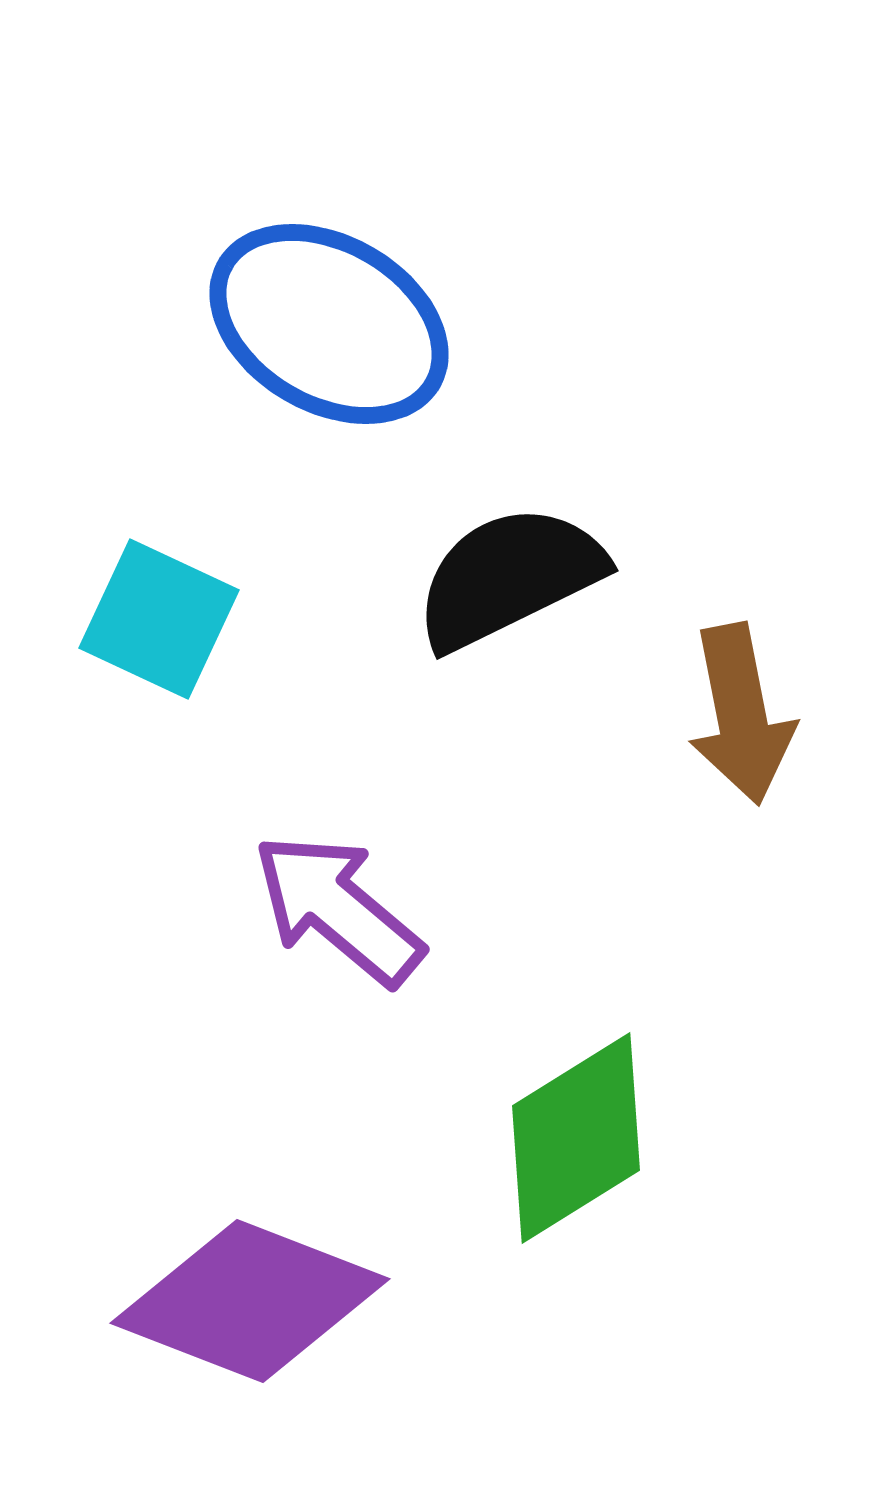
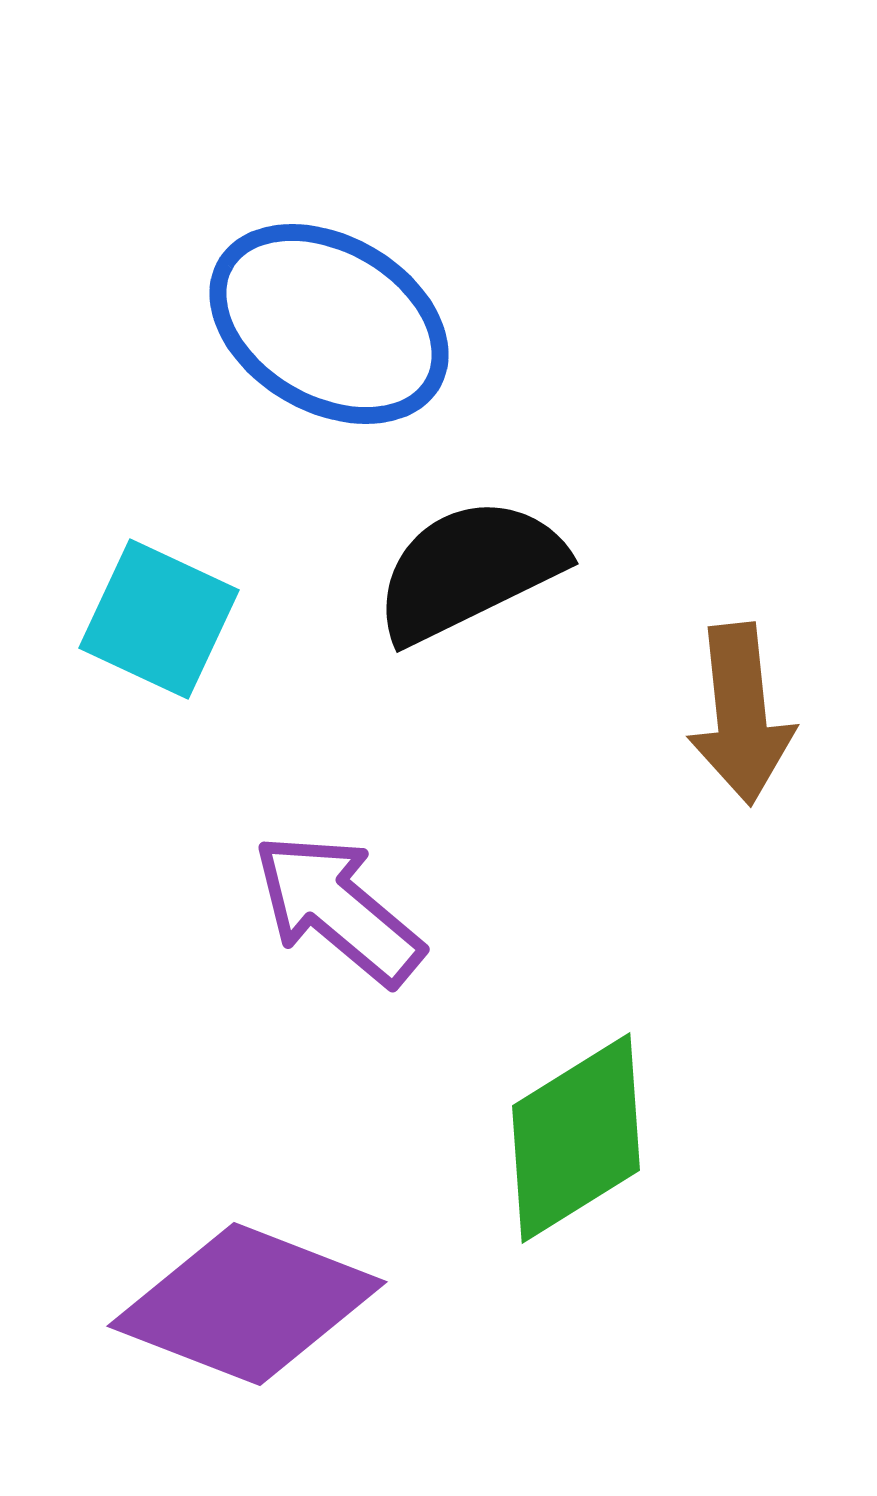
black semicircle: moved 40 px left, 7 px up
brown arrow: rotated 5 degrees clockwise
purple diamond: moved 3 px left, 3 px down
